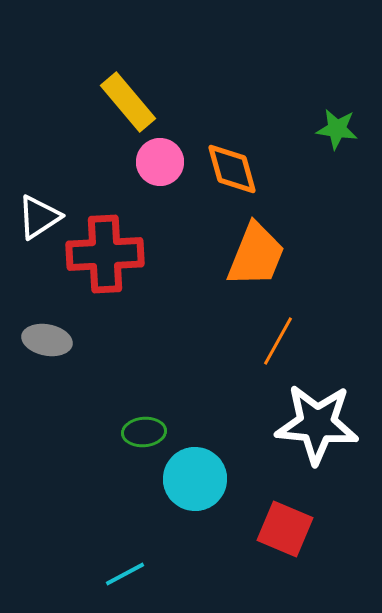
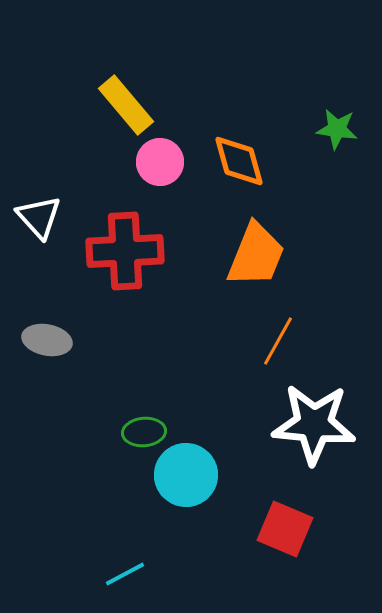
yellow rectangle: moved 2 px left, 3 px down
orange diamond: moved 7 px right, 8 px up
white triangle: rotated 39 degrees counterclockwise
red cross: moved 20 px right, 3 px up
white star: moved 3 px left
cyan circle: moved 9 px left, 4 px up
